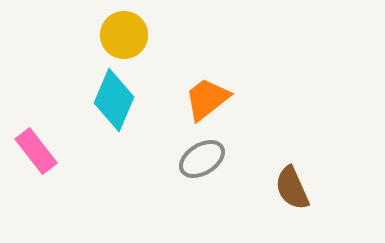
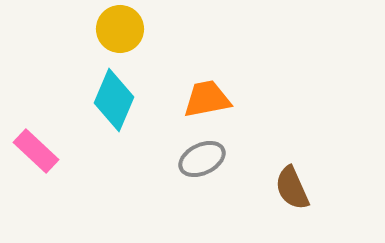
yellow circle: moved 4 px left, 6 px up
orange trapezoid: rotated 27 degrees clockwise
pink rectangle: rotated 9 degrees counterclockwise
gray ellipse: rotated 6 degrees clockwise
